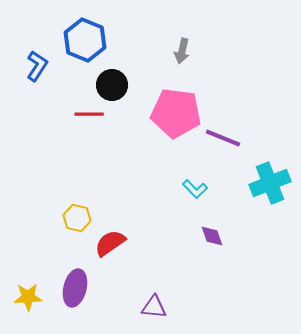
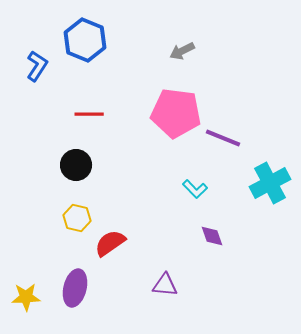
gray arrow: rotated 50 degrees clockwise
black circle: moved 36 px left, 80 px down
cyan cross: rotated 6 degrees counterclockwise
yellow star: moved 2 px left
purple triangle: moved 11 px right, 22 px up
